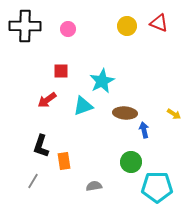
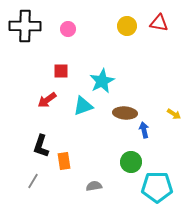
red triangle: rotated 12 degrees counterclockwise
